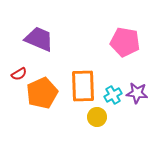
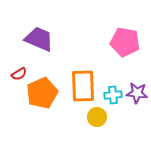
cyan cross: rotated 24 degrees clockwise
